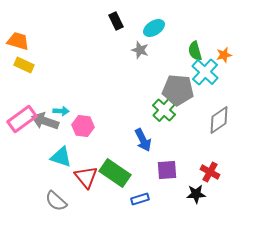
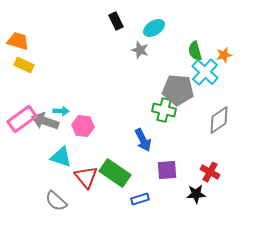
green cross: rotated 30 degrees counterclockwise
